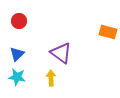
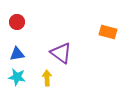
red circle: moved 2 px left, 1 px down
blue triangle: rotated 35 degrees clockwise
yellow arrow: moved 4 px left
